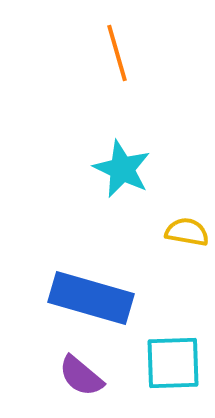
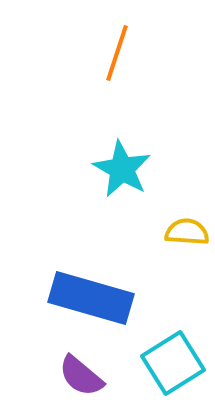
orange line: rotated 34 degrees clockwise
cyan star: rotated 4 degrees clockwise
yellow semicircle: rotated 6 degrees counterclockwise
cyan square: rotated 30 degrees counterclockwise
